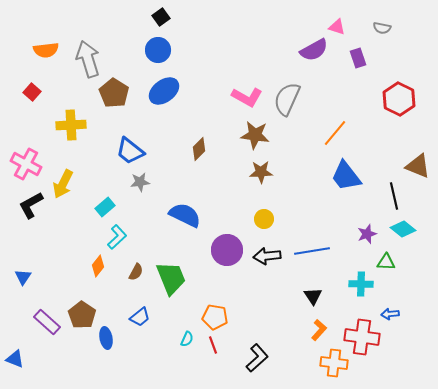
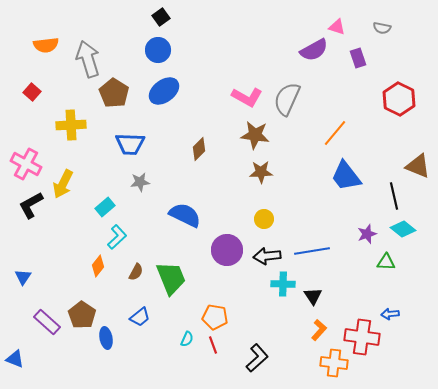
orange semicircle at (46, 50): moved 5 px up
blue trapezoid at (130, 151): moved 7 px up; rotated 36 degrees counterclockwise
cyan cross at (361, 284): moved 78 px left
